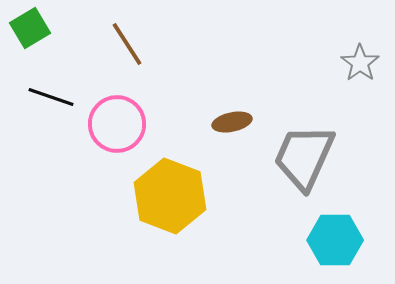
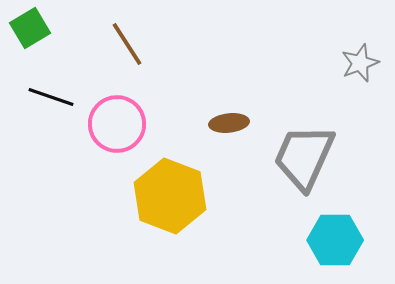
gray star: rotated 15 degrees clockwise
brown ellipse: moved 3 px left, 1 px down; rotated 6 degrees clockwise
